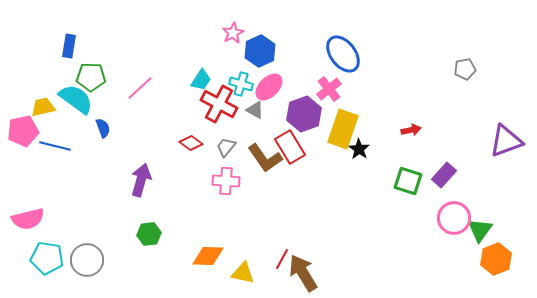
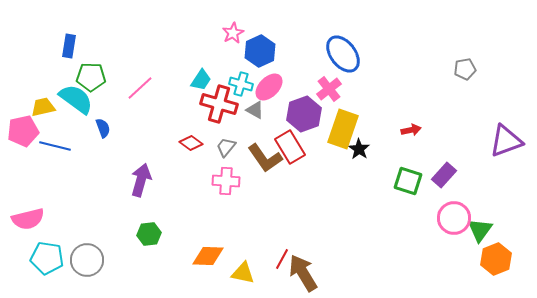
red cross at (219, 104): rotated 12 degrees counterclockwise
